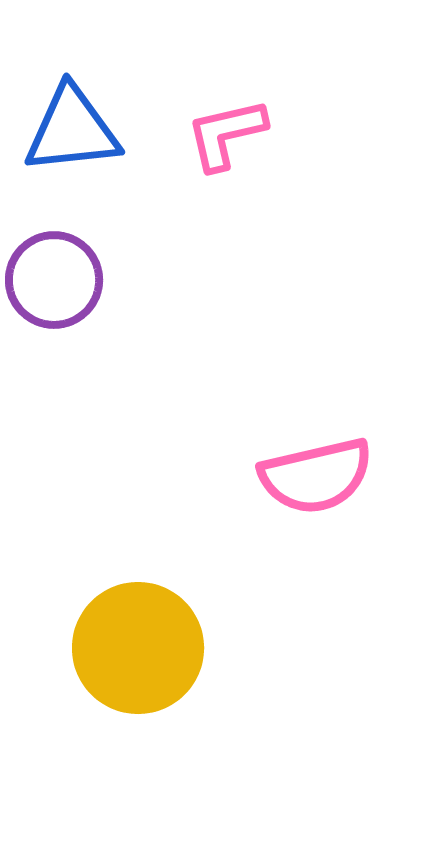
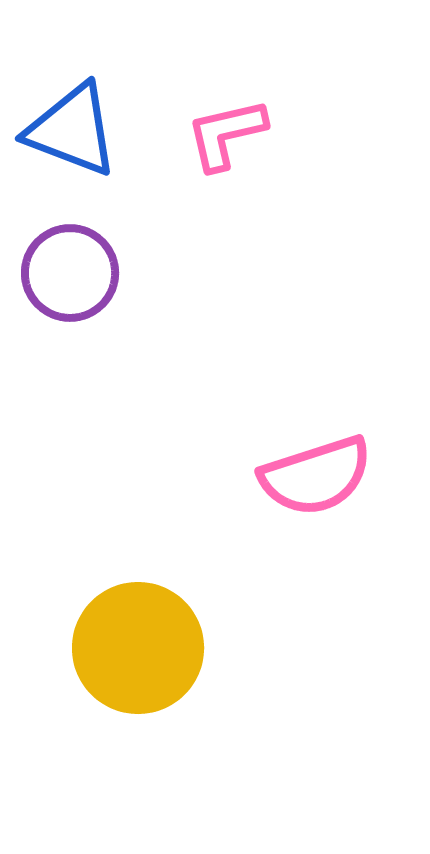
blue triangle: rotated 27 degrees clockwise
purple circle: moved 16 px right, 7 px up
pink semicircle: rotated 5 degrees counterclockwise
